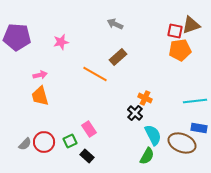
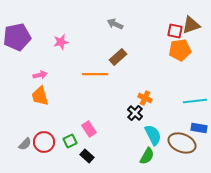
purple pentagon: rotated 16 degrees counterclockwise
orange line: rotated 30 degrees counterclockwise
